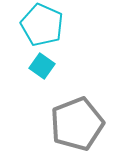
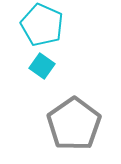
gray pentagon: moved 3 px left; rotated 14 degrees counterclockwise
